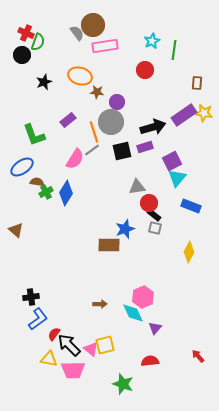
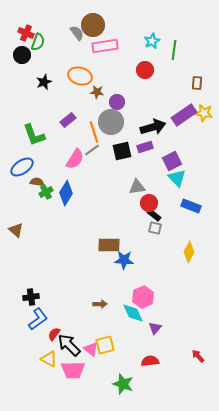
cyan triangle at (177, 178): rotated 24 degrees counterclockwise
blue star at (125, 229): moved 1 px left, 31 px down; rotated 24 degrees clockwise
yellow triangle at (49, 359): rotated 18 degrees clockwise
